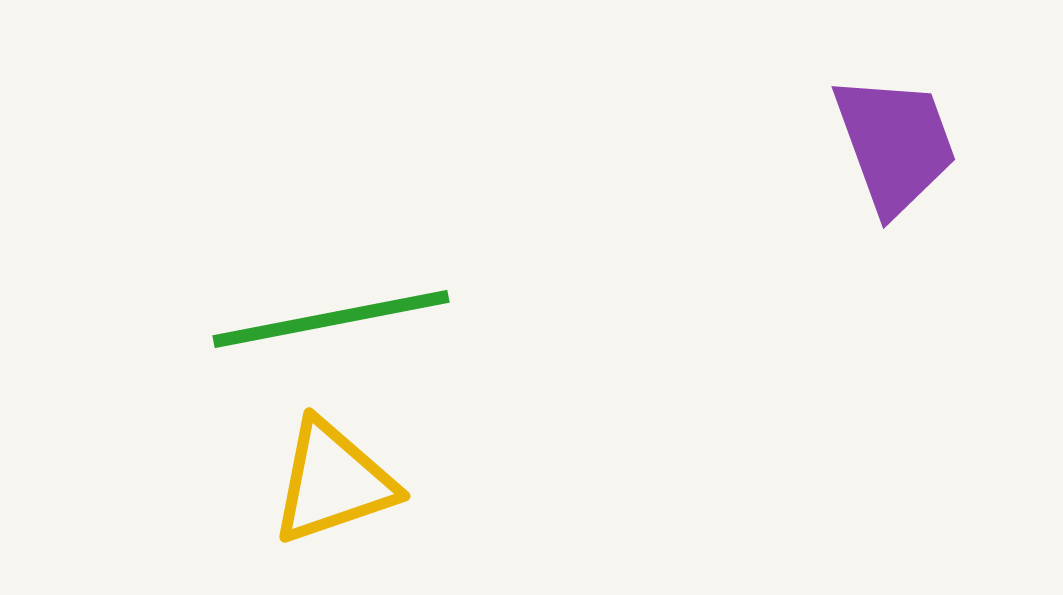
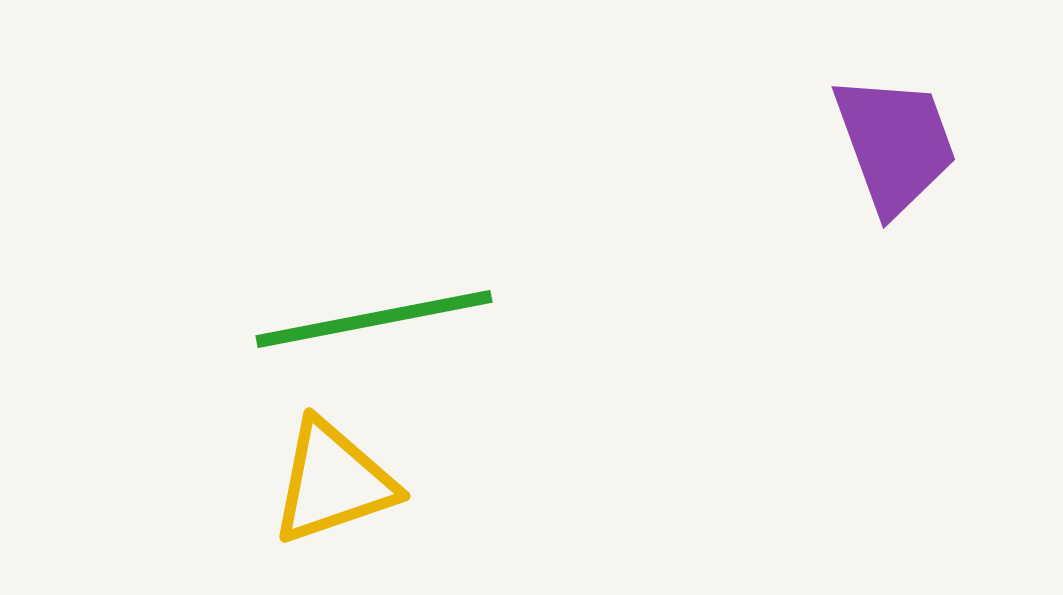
green line: moved 43 px right
